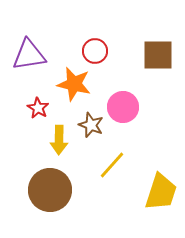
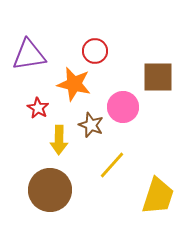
brown square: moved 22 px down
yellow trapezoid: moved 3 px left, 4 px down
